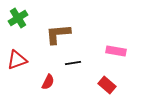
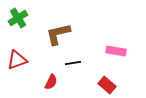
brown L-shape: rotated 8 degrees counterclockwise
red semicircle: moved 3 px right
